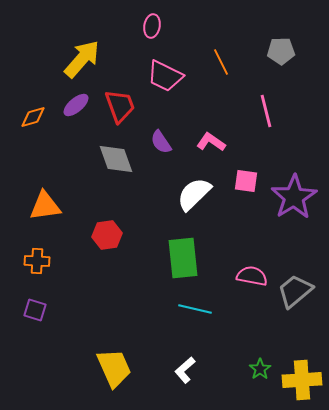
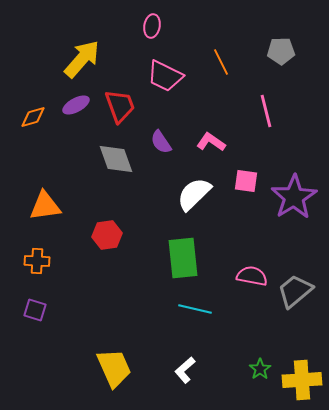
purple ellipse: rotated 12 degrees clockwise
